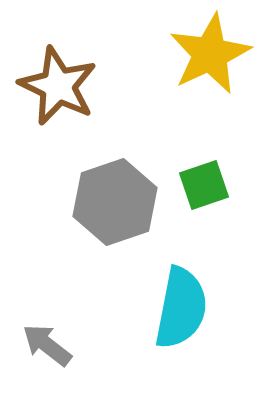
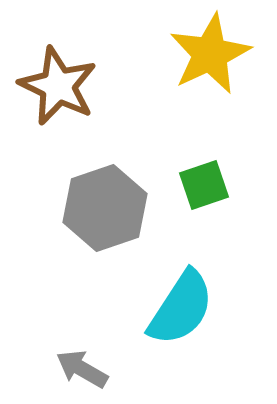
gray hexagon: moved 10 px left, 6 px down
cyan semicircle: rotated 22 degrees clockwise
gray arrow: moved 35 px right, 24 px down; rotated 8 degrees counterclockwise
